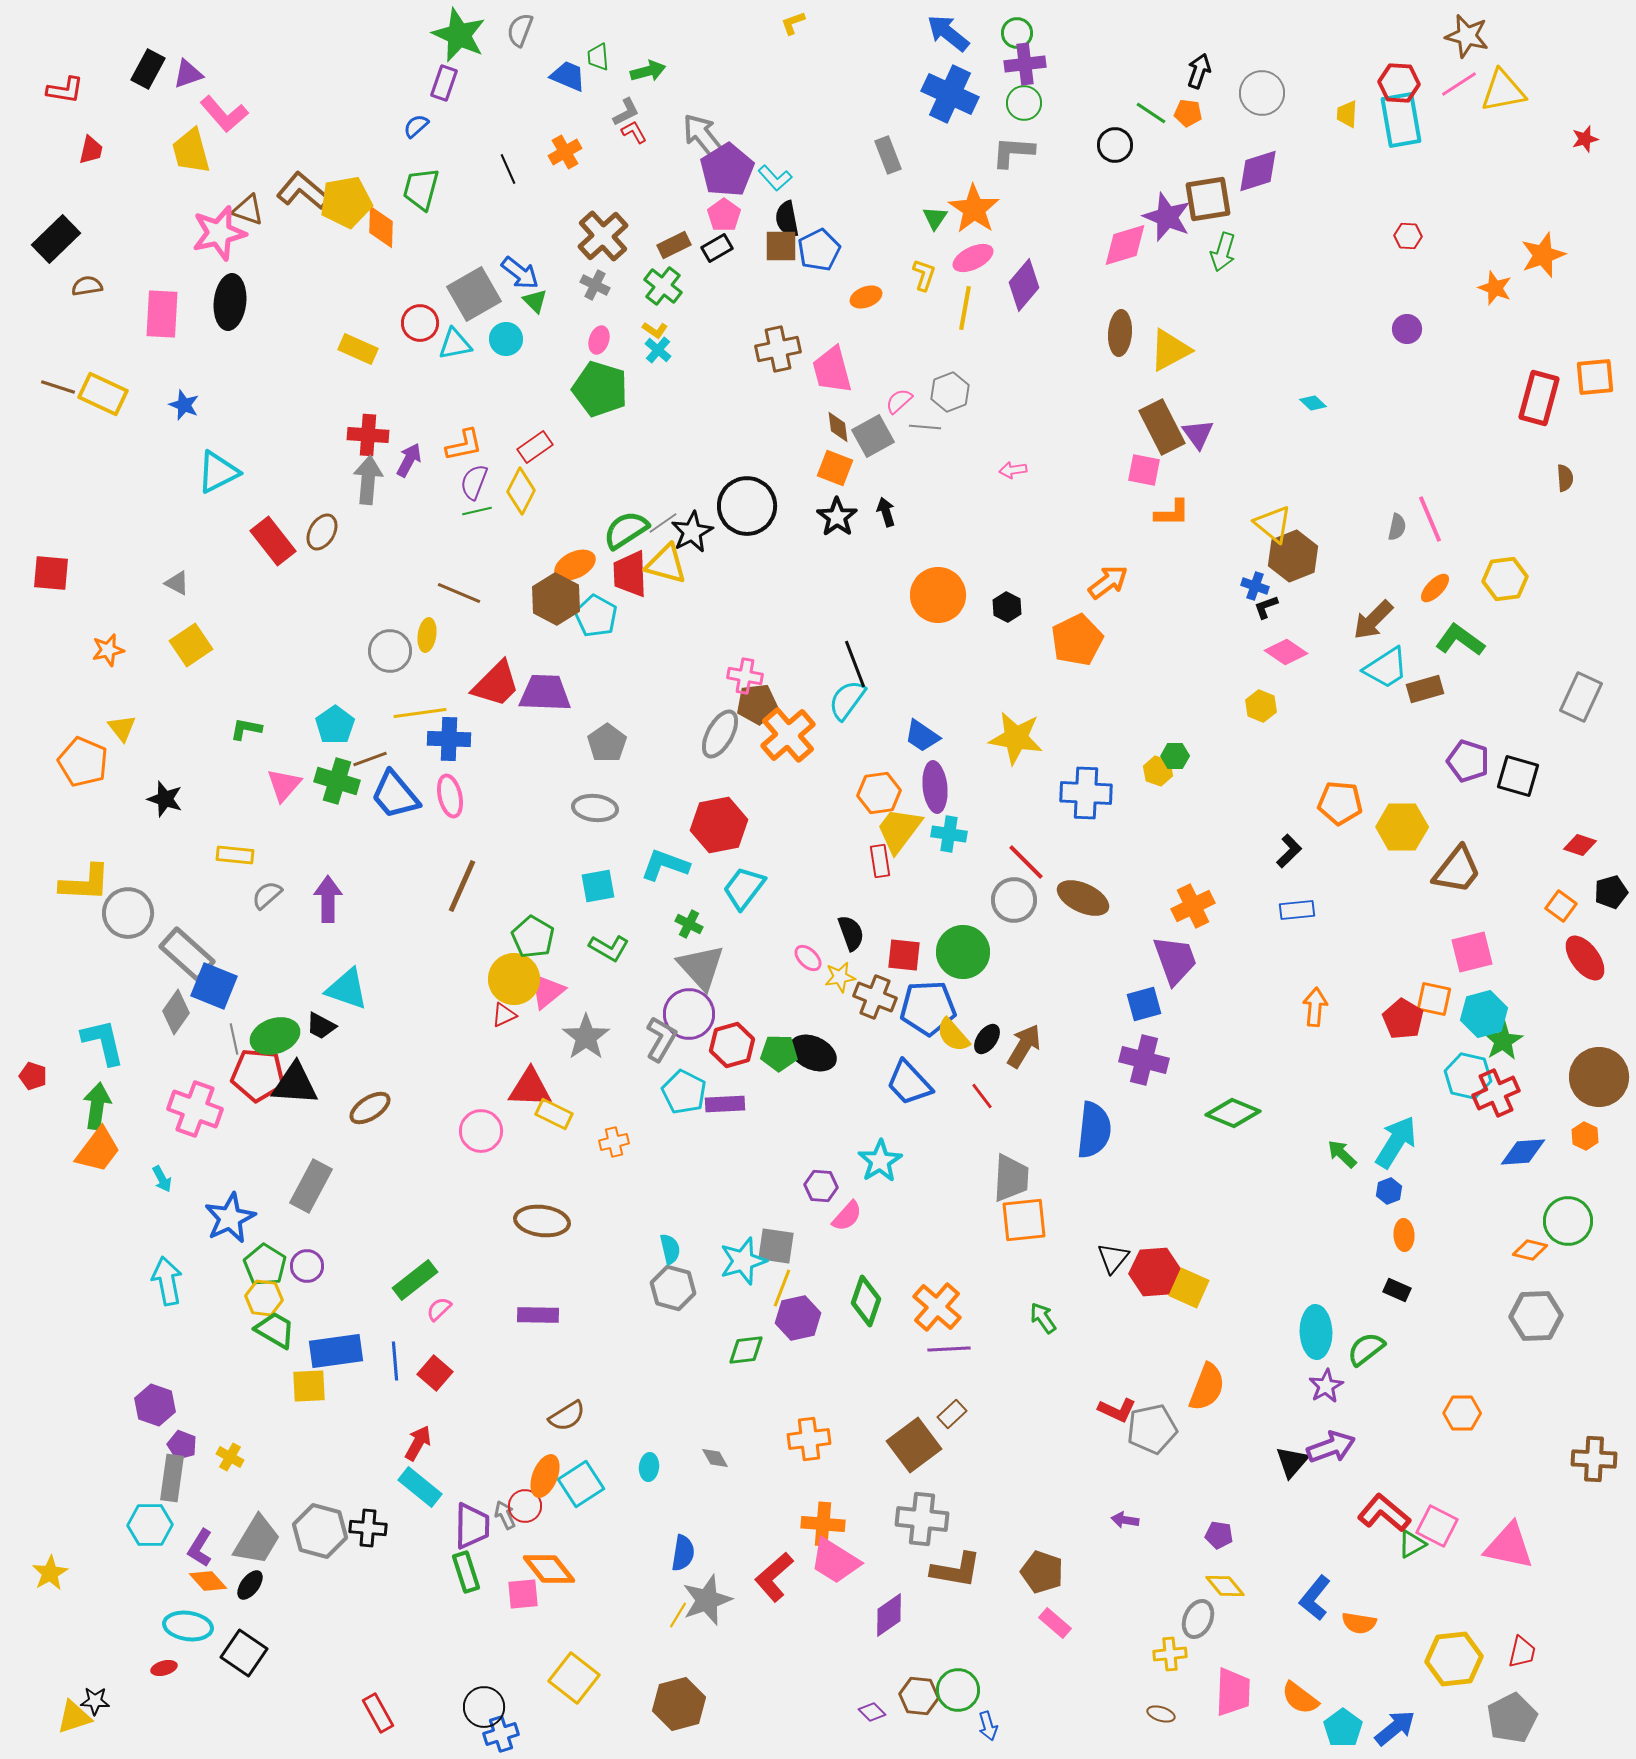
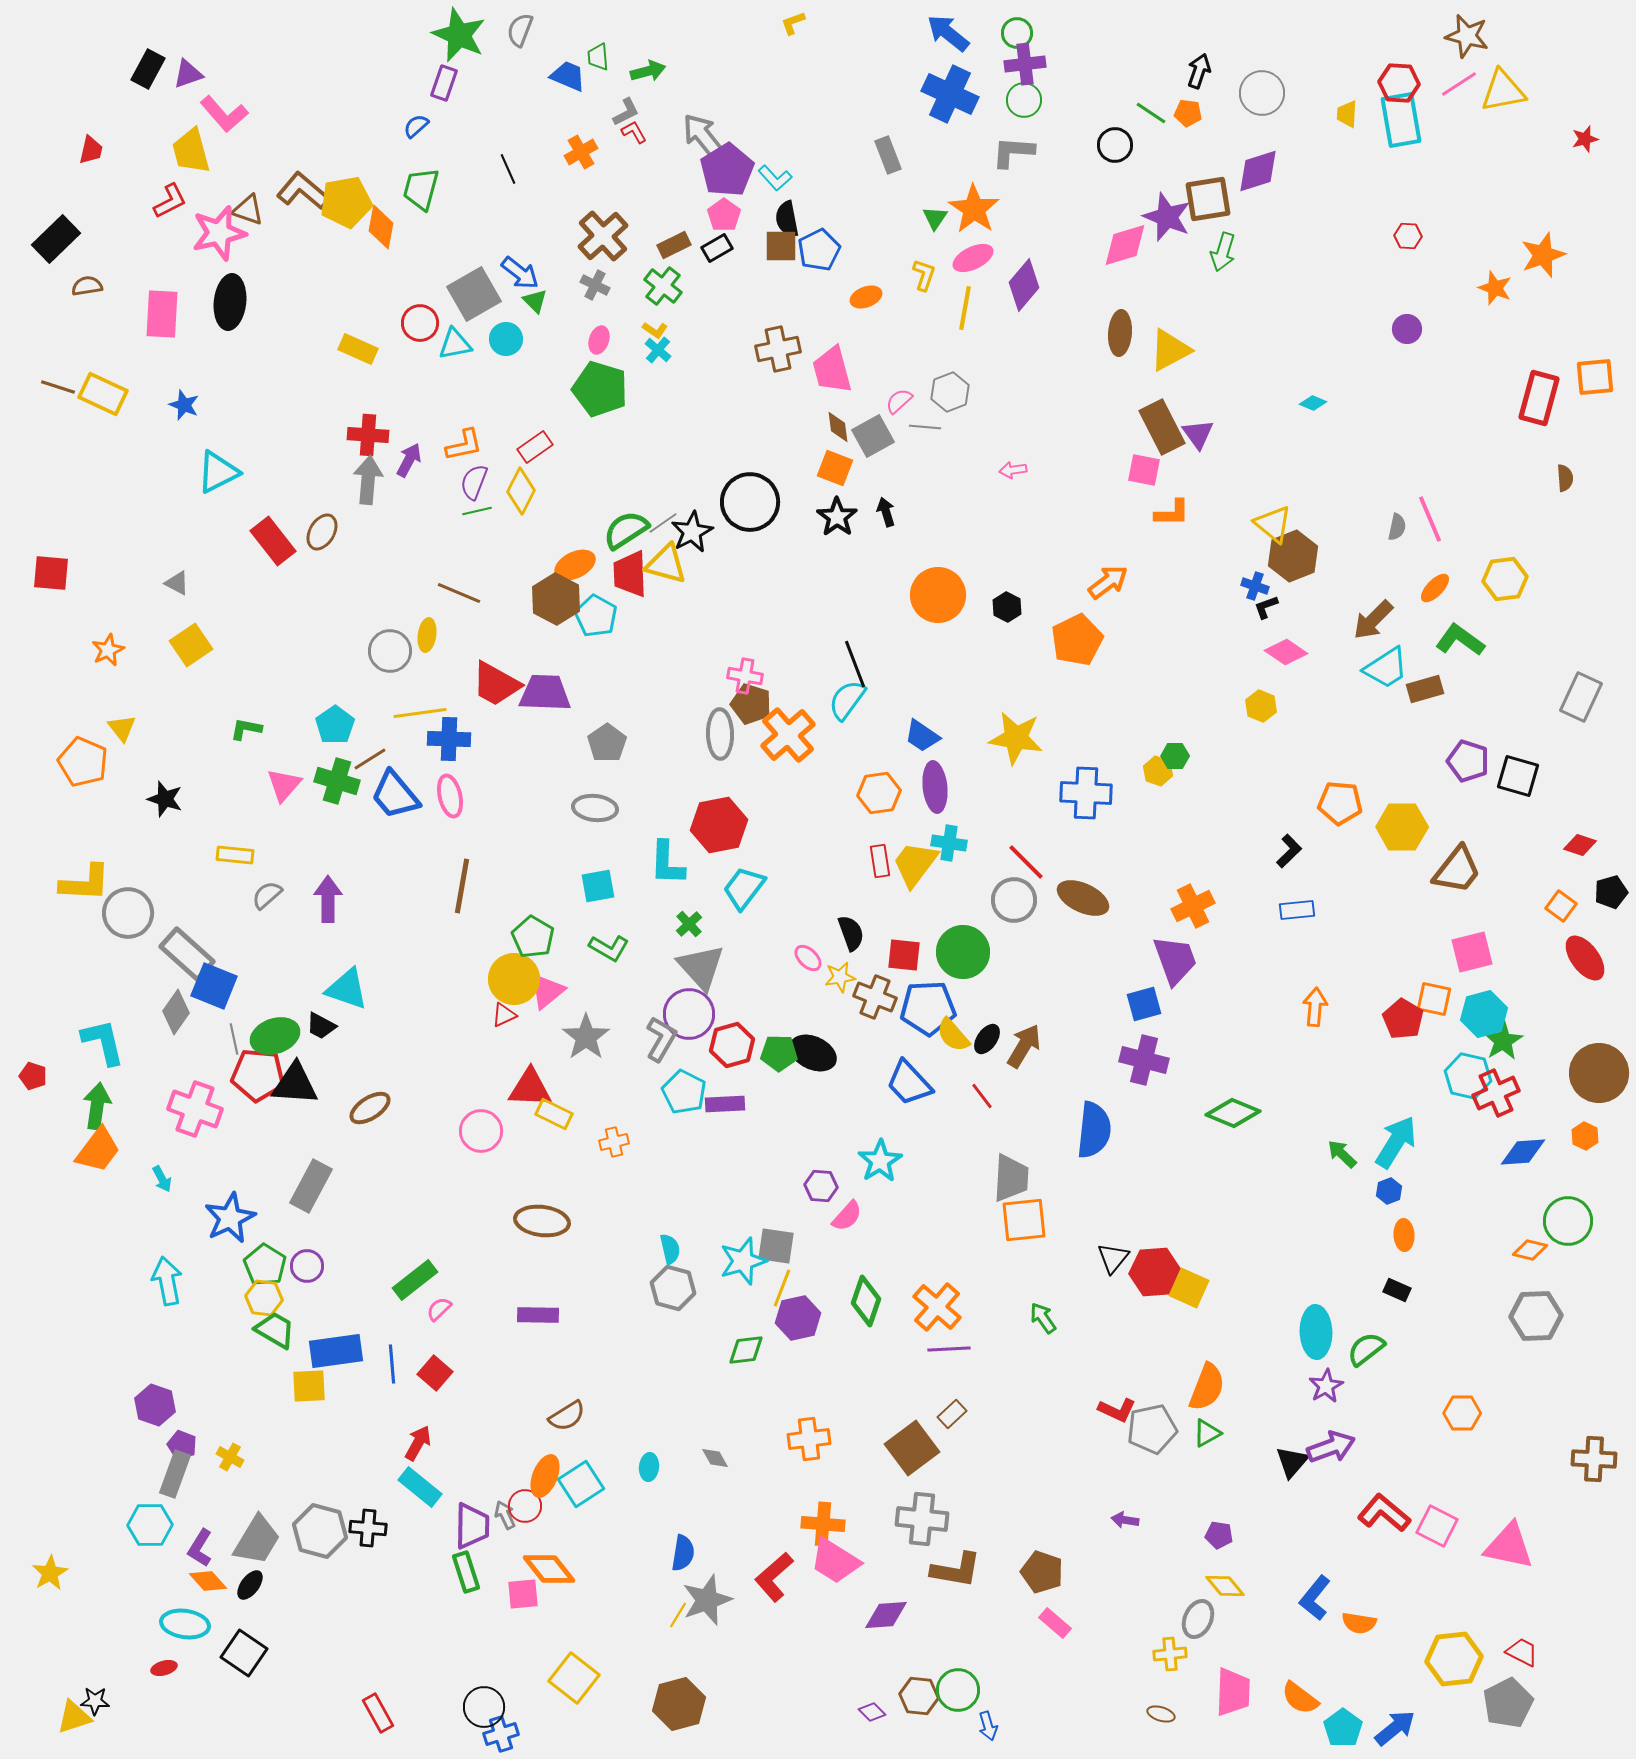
red L-shape at (65, 90): moved 105 px right, 111 px down; rotated 36 degrees counterclockwise
green circle at (1024, 103): moved 3 px up
orange cross at (565, 152): moved 16 px right
orange diamond at (381, 227): rotated 9 degrees clockwise
cyan diamond at (1313, 403): rotated 20 degrees counterclockwise
black circle at (747, 506): moved 3 px right, 4 px up
orange star at (108, 650): rotated 12 degrees counterclockwise
red trapezoid at (496, 684): rotated 74 degrees clockwise
brown pentagon at (757, 704): moved 6 px left; rotated 24 degrees clockwise
gray ellipse at (720, 734): rotated 30 degrees counterclockwise
brown line at (370, 759): rotated 12 degrees counterclockwise
yellow trapezoid at (899, 830): moved 16 px right, 34 px down
cyan cross at (949, 834): moved 9 px down
cyan L-shape at (665, 865): moved 2 px right, 2 px up; rotated 108 degrees counterclockwise
brown line at (462, 886): rotated 14 degrees counterclockwise
green cross at (689, 924): rotated 20 degrees clockwise
brown circle at (1599, 1077): moved 4 px up
blue line at (395, 1361): moved 3 px left, 3 px down
brown square at (914, 1445): moved 2 px left, 3 px down
gray rectangle at (172, 1478): moved 3 px right, 4 px up; rotated 12 degrees clockwise
green triangle at (1412, 1544): moved 205 px left, 111 px up
purple diamond at (889, 1615): moved 3 px left; rotated 30 degrees clockwise
cyan ellipse at (188, 1626): moved 3 px left, 2 px up
red trapezoid at (1522, 1652): rotated 76 degrees counterclockwise
gray pentagon at (1512, 1718): moved 4 px left, 15 px up
